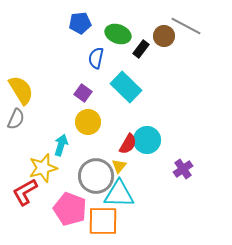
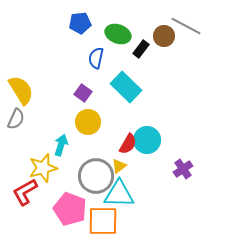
yellow triangle: rotated 14 degrees clockwise
